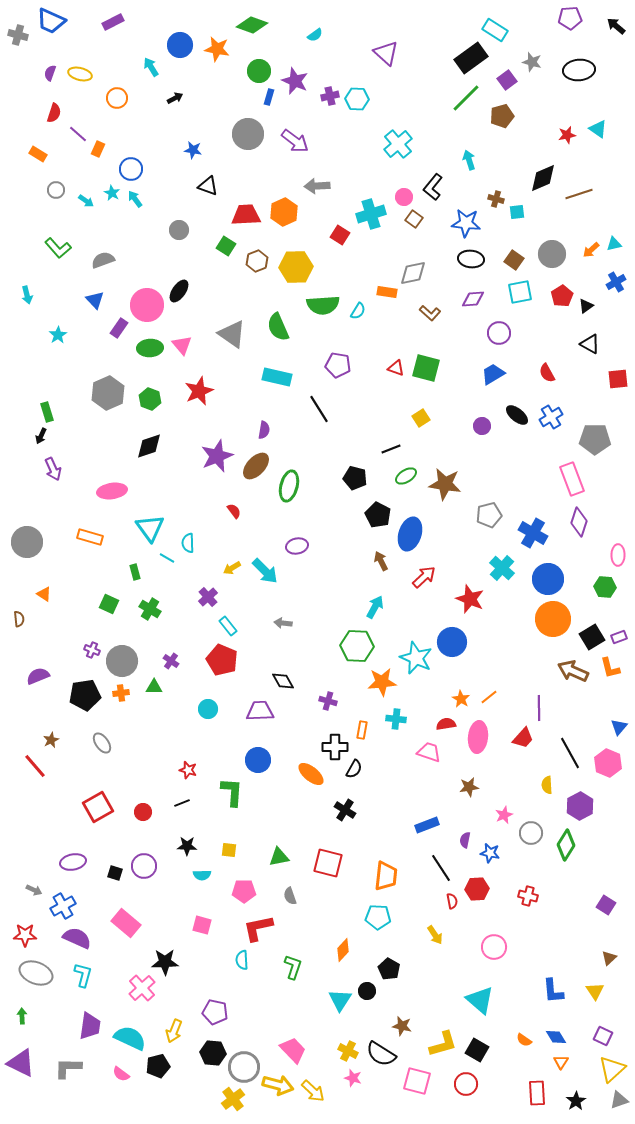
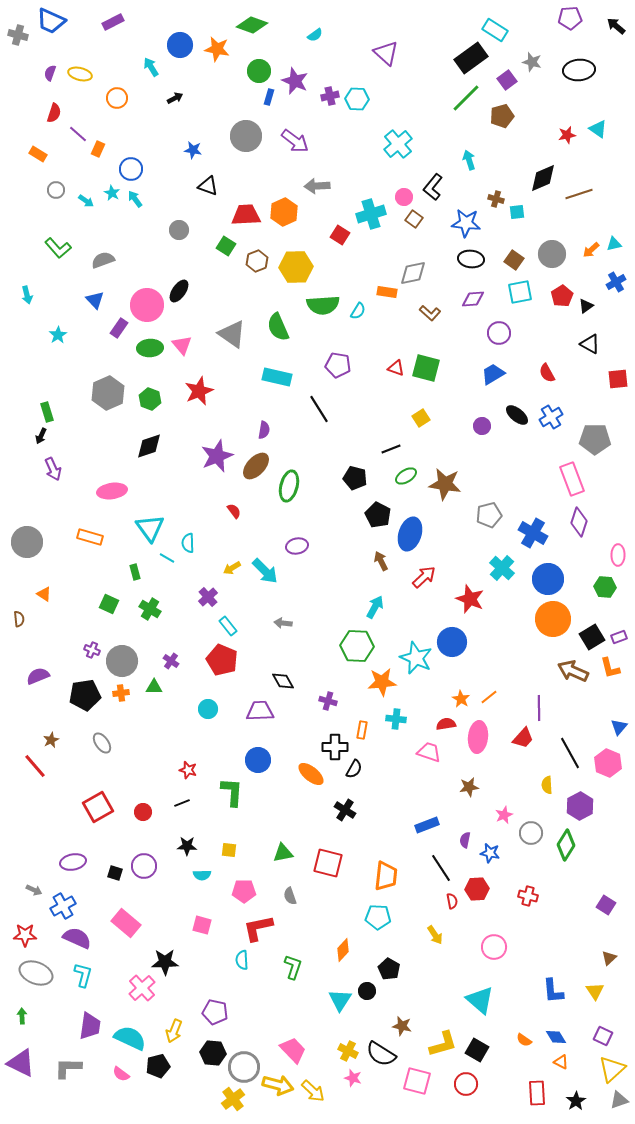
gray circle at (248, 134): moved 2 px left, 2 px down
green triangle at (279, 857): moved 4 px right, 4 px up
orange triangle at (561, 1062): rotated 35 degrees counterclockwise
